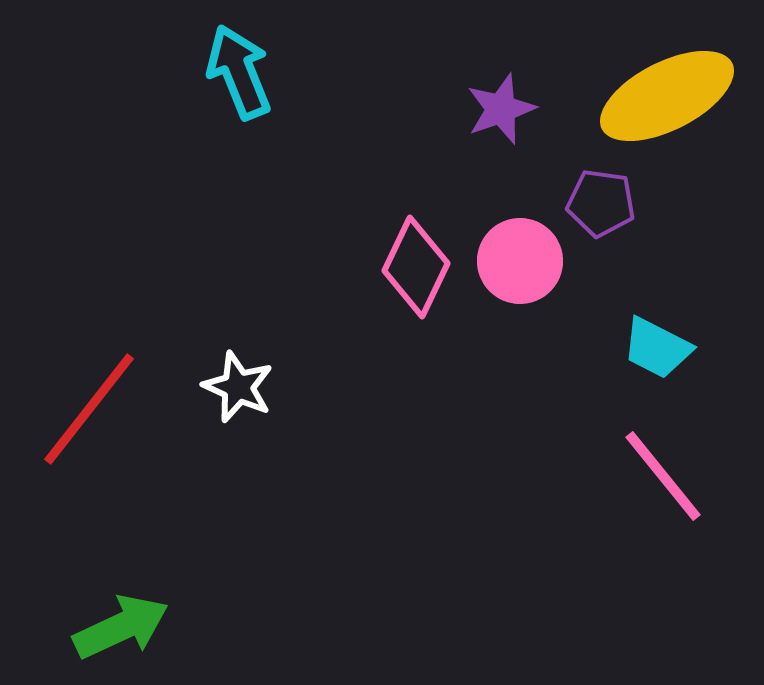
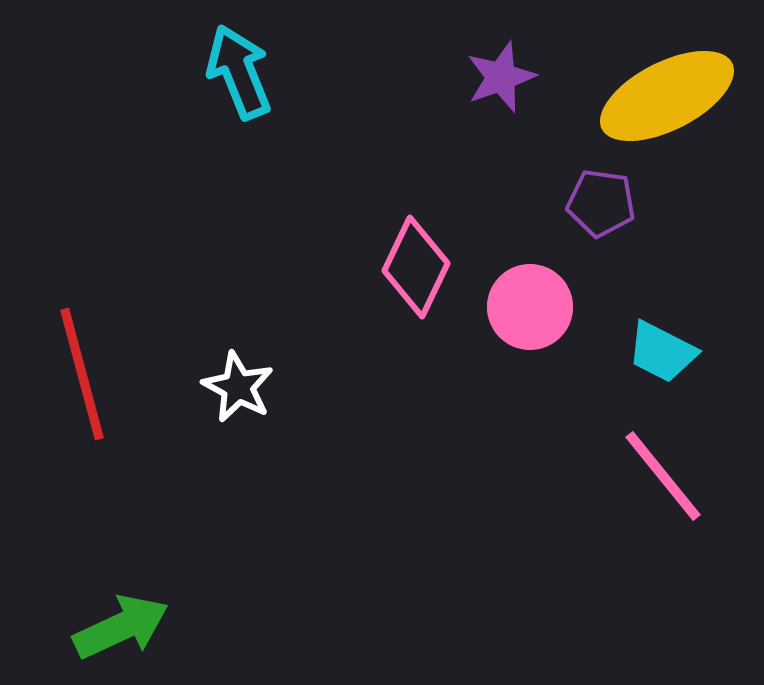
purple star: moved 32 px up
pink circle: moved 10 px right, 46 px down
cyan trapezoid: moved 5 px right, 4 px down
white star: rotated 4 degrees clockwise
red line: moved 7 px left, 35 px up; rotated 53 degrees counterclockwise
